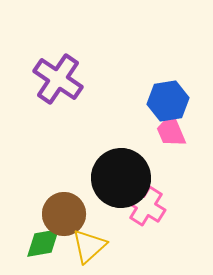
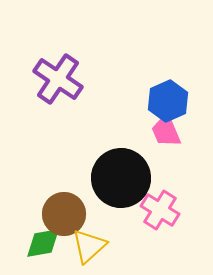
blue hexagon: rotated 15 degrees counterclockwise
pink trapezoid: moved 5 px left
pink cross: moved 14 px right, 4 px down
